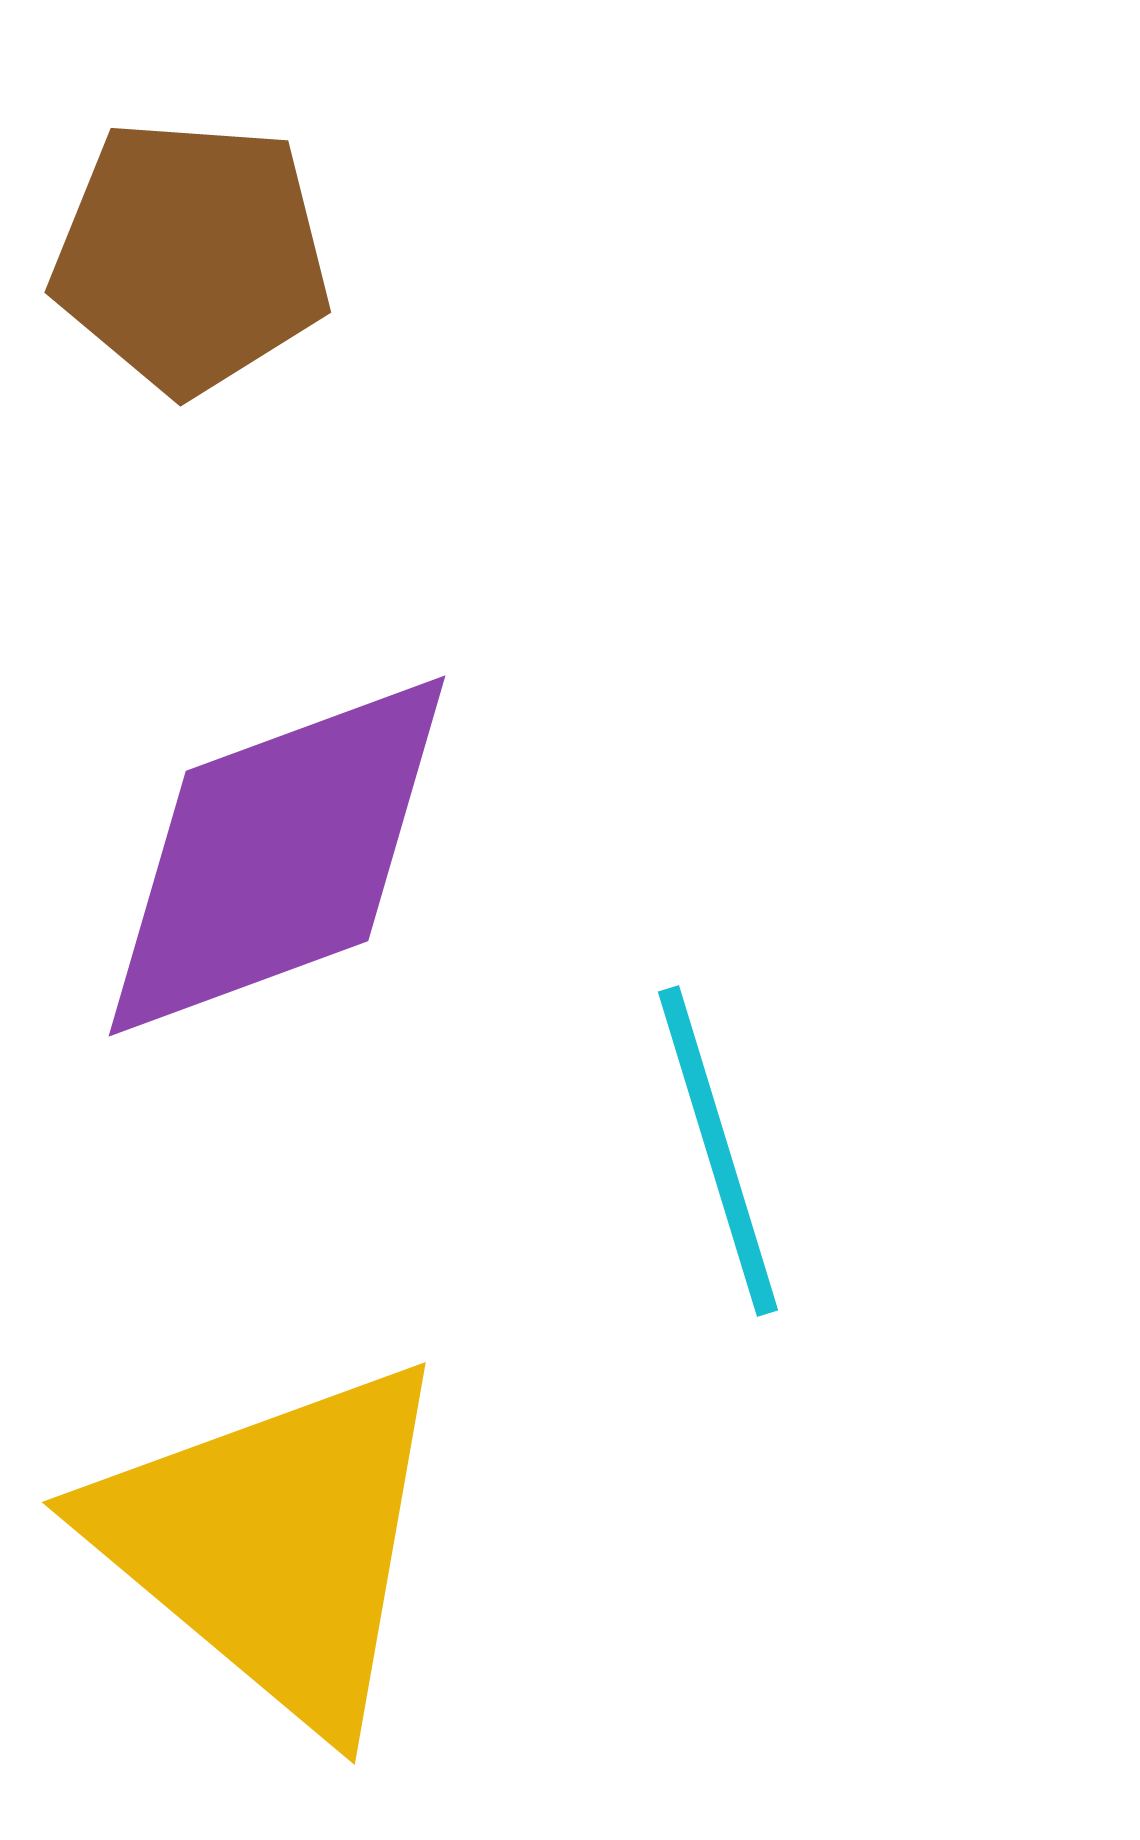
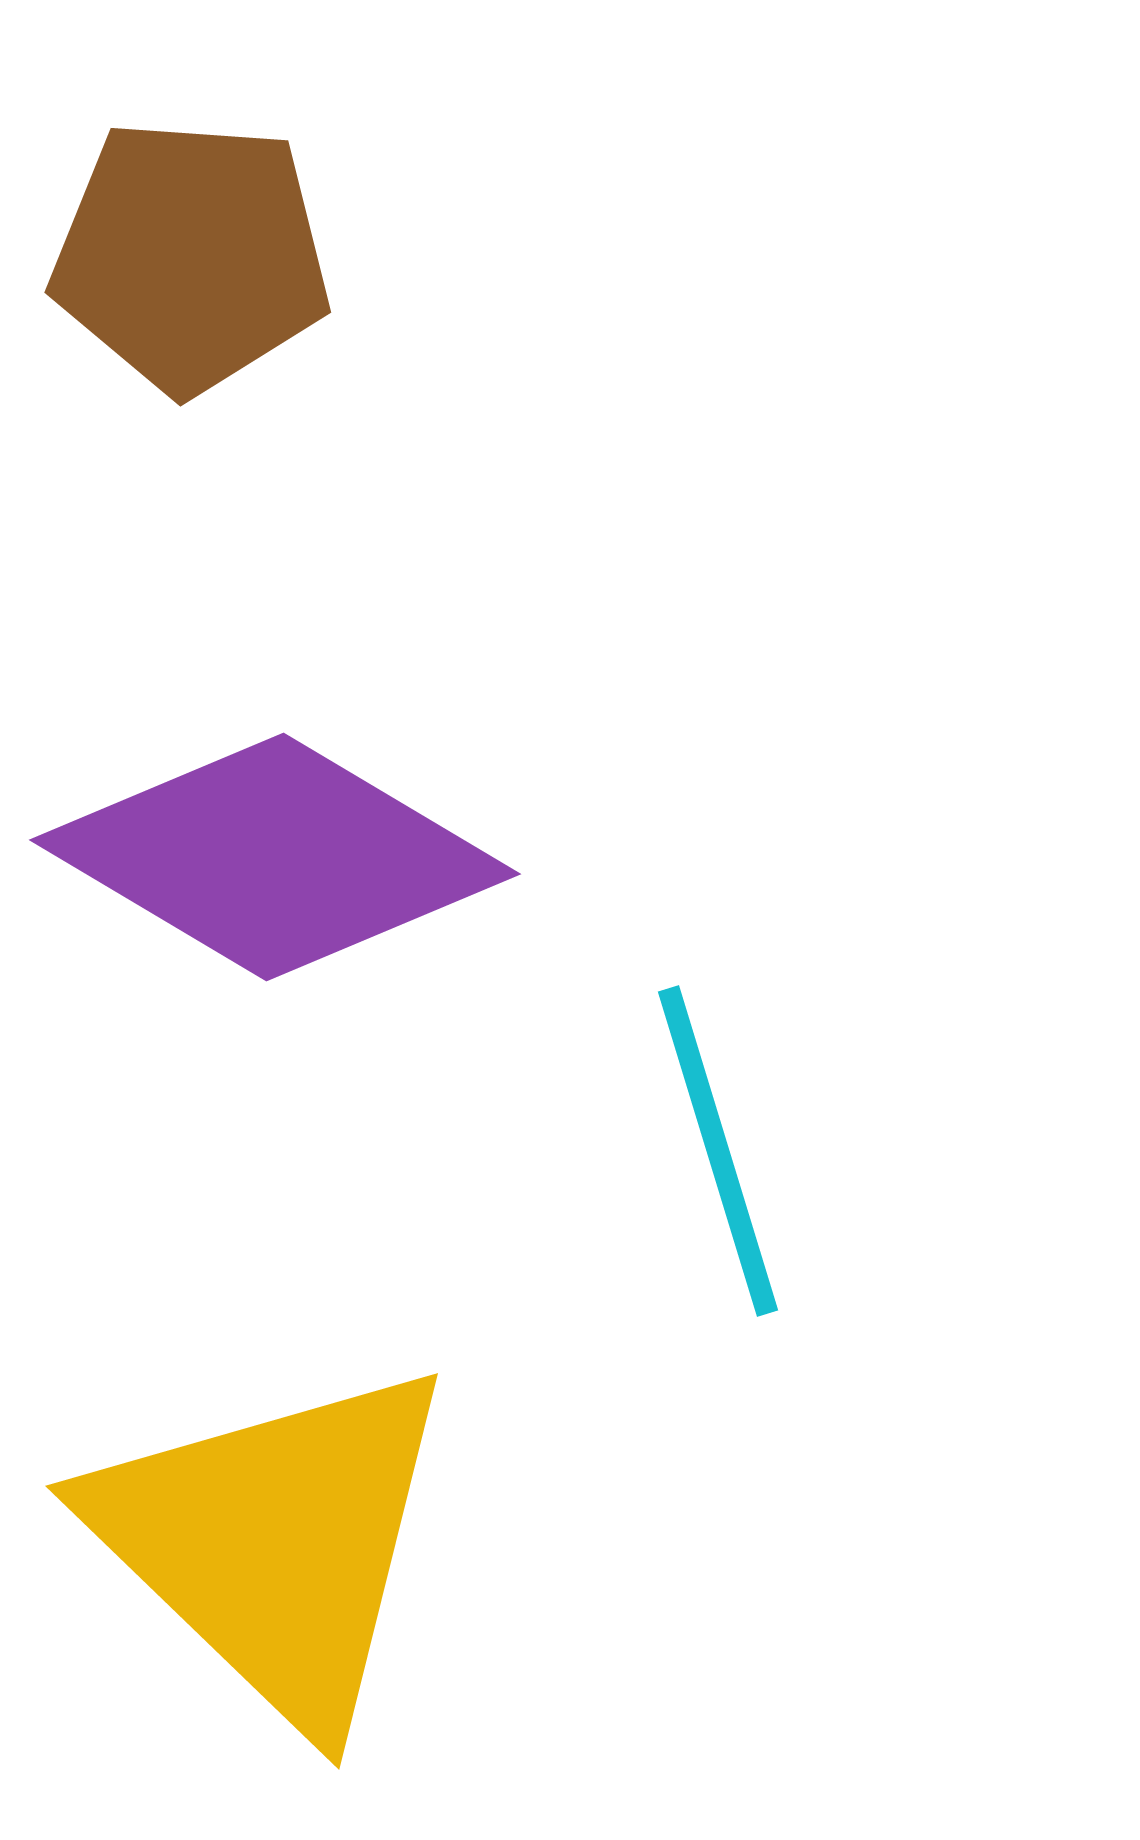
purple diamond: moved 2 px left, 1 px down; rotated 51 degrees clockwise
yellow triangle: rotated 4 degrees clockwise
